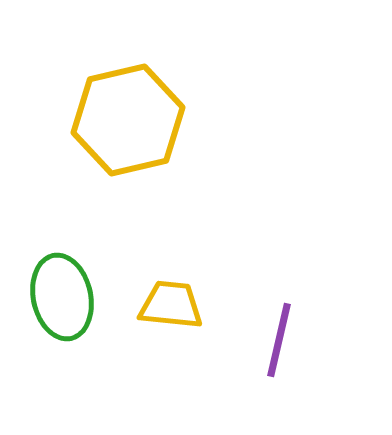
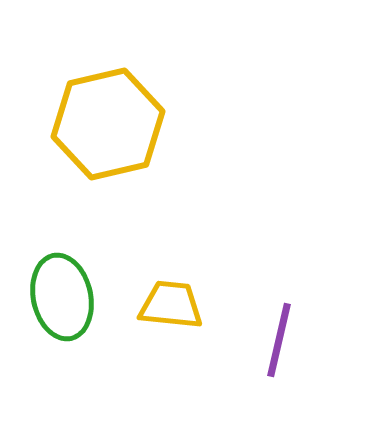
yellow hexagon: moved 20 px left, 4 px down
